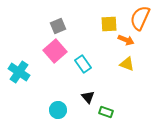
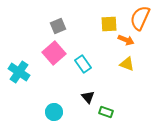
pink square: moved 1 px left, 2 px down
cyan circle: moved 4 px left, 2 px down
